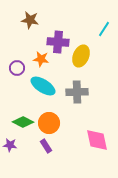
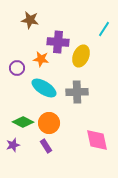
cyan ellipse: moved 1 px right, 2 px down
purple star: moved 3 px right; rotated 24 degrees counterclockwise
